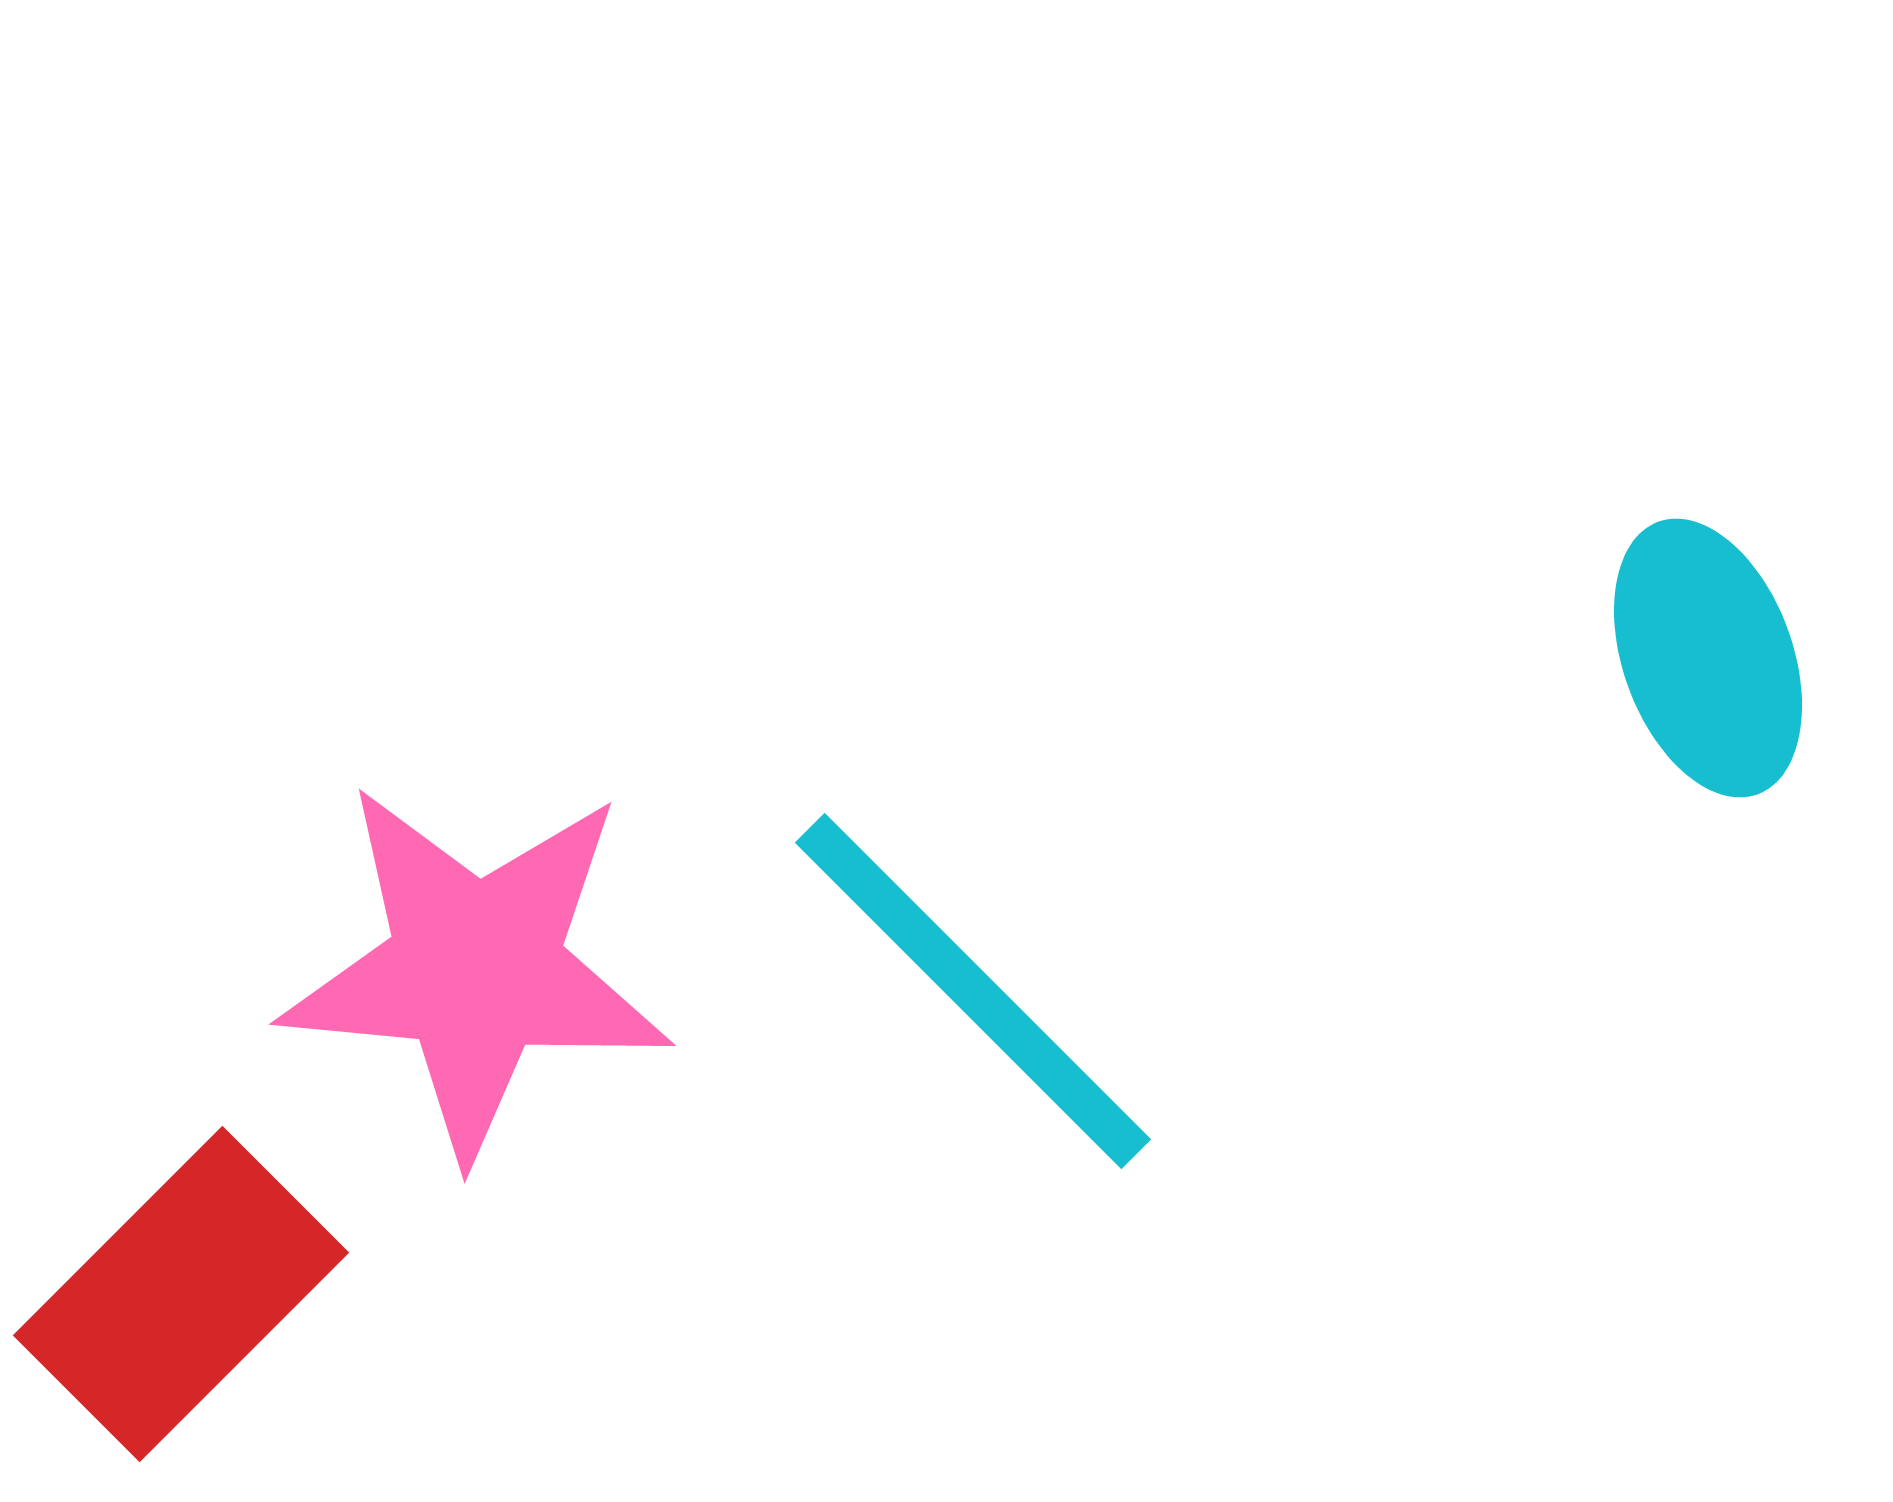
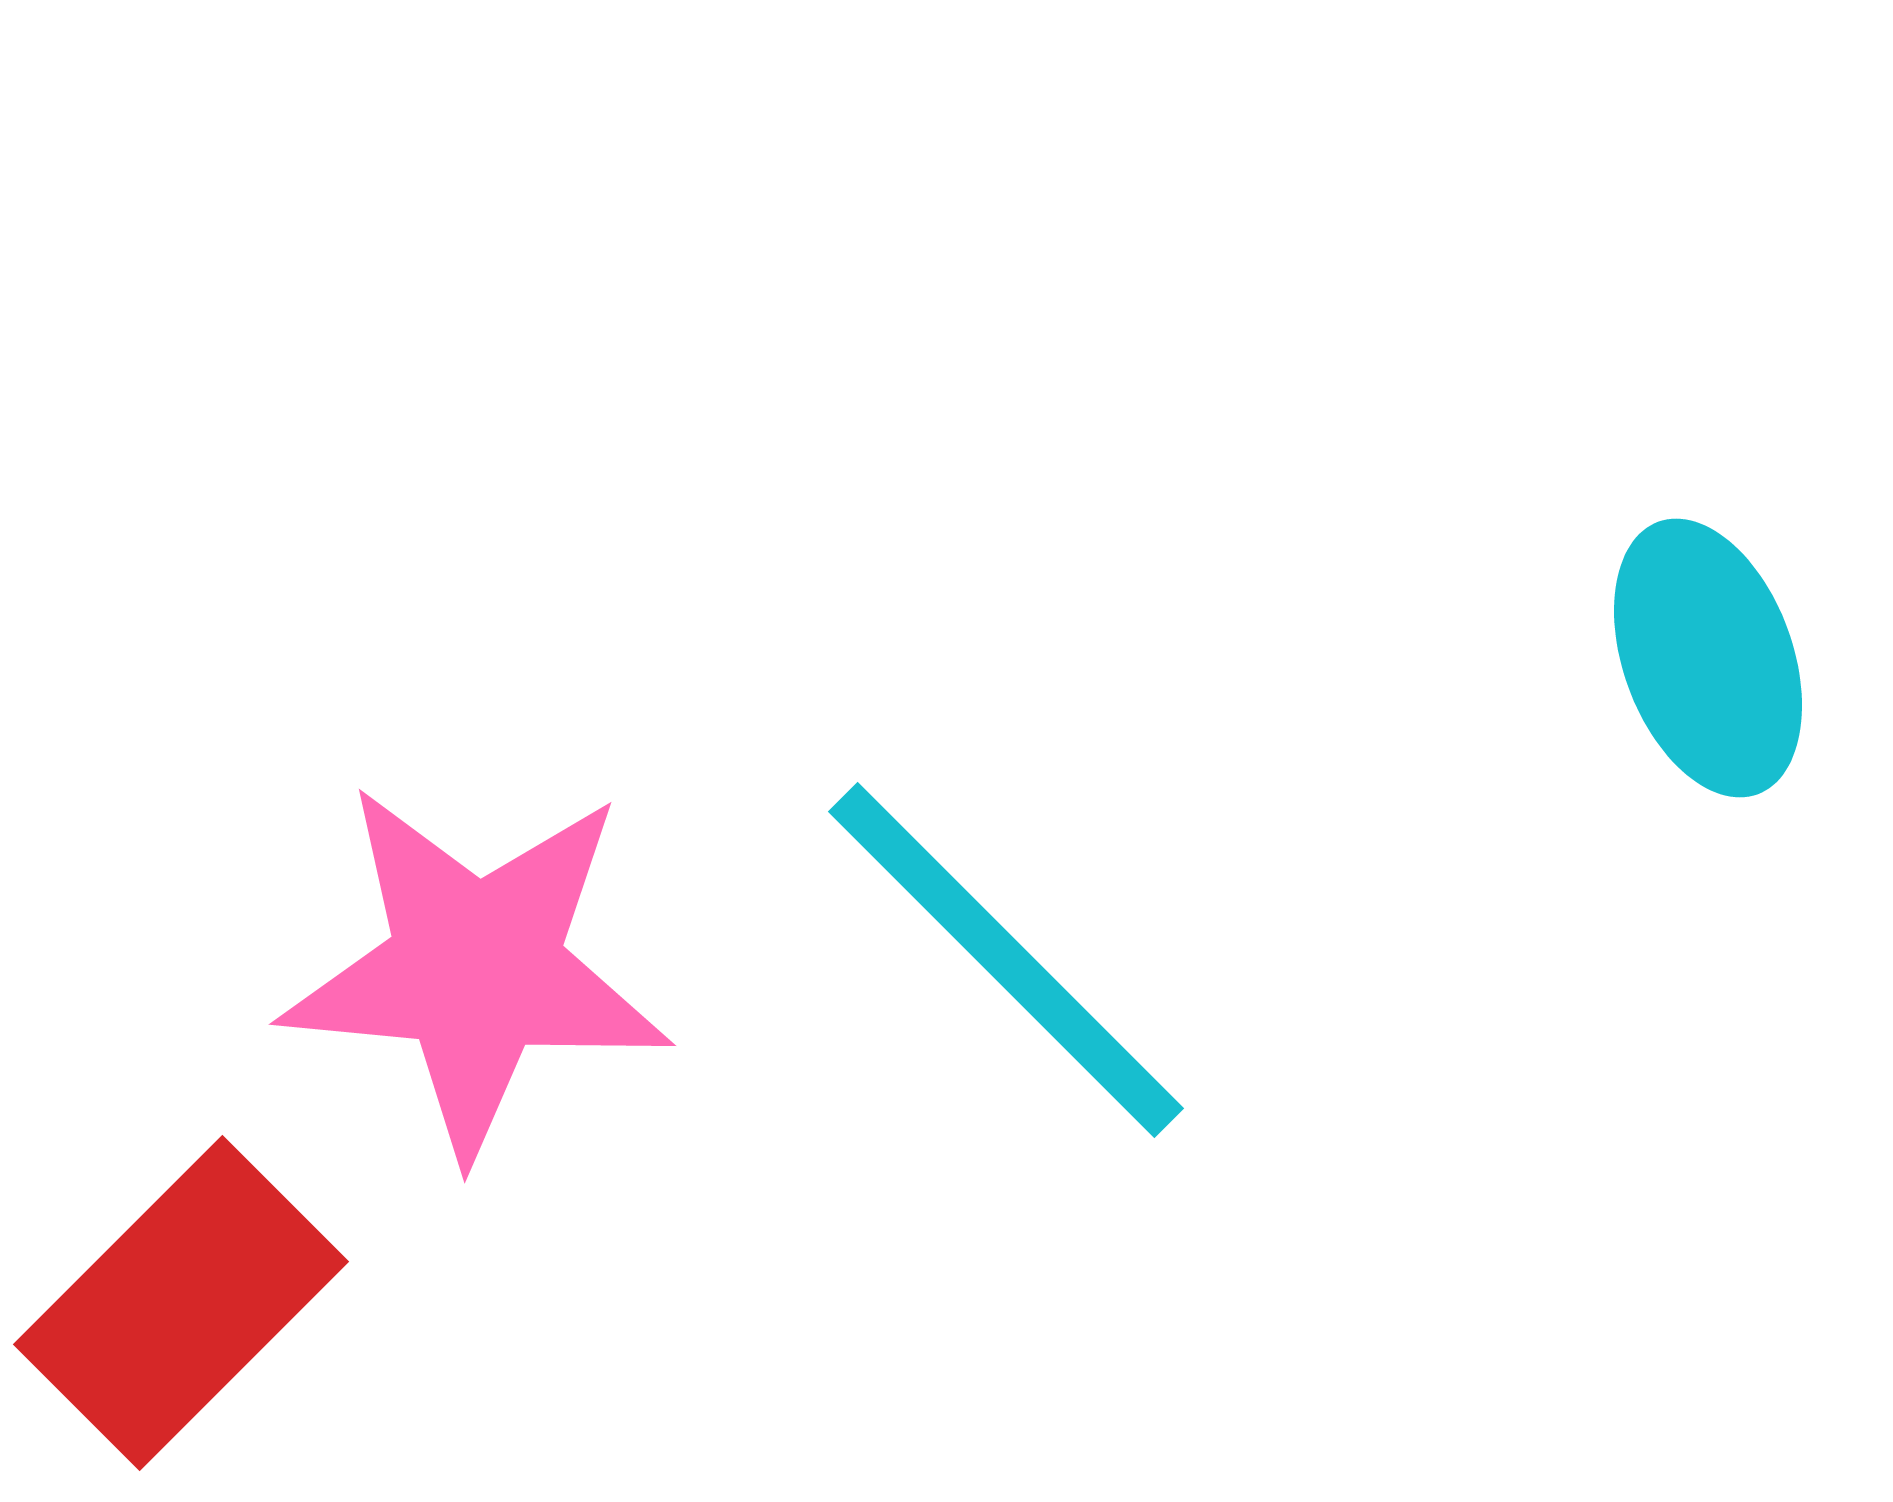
cyan line: moved 33 px right, 31 px up
red rectangle: moved 9 px down
